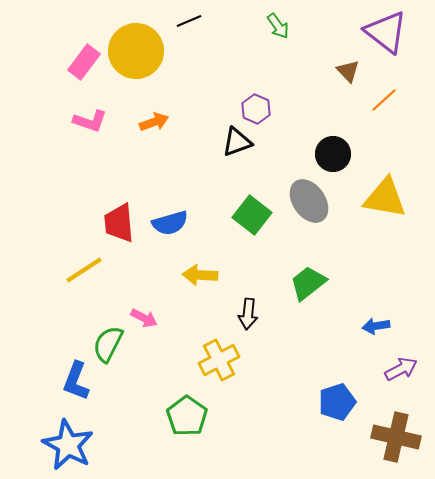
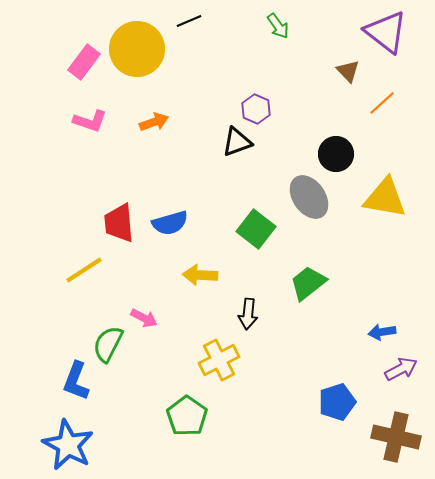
yellow circle: moved 1 px right, 2 px up
orange line: moved 2 px left, 3 px down
black circle: moved 3 px right
gray ellipse: moved 4 px up
green square: moved 4 px right, 14 px down
blue arrow: moved 6 px right, 6 px down
